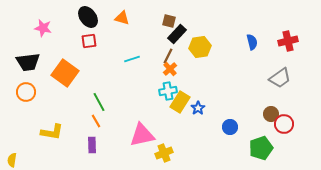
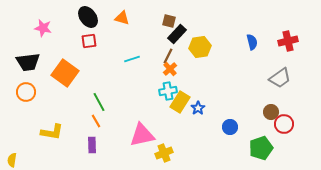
brown circle: moved 2 px up
